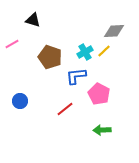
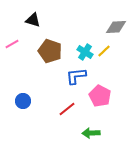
gray diamond: moved 2 px right, 4 px up
cyan cross: rotated 28 degrees counterclockwise
brown pentagon: moved 6 px up
pink pentagon: moved 1 px right, 2 px down
blue circle: moved 3 px right
red line: moved 2 px right
green arrow: moved 11 px left, 3 px down
